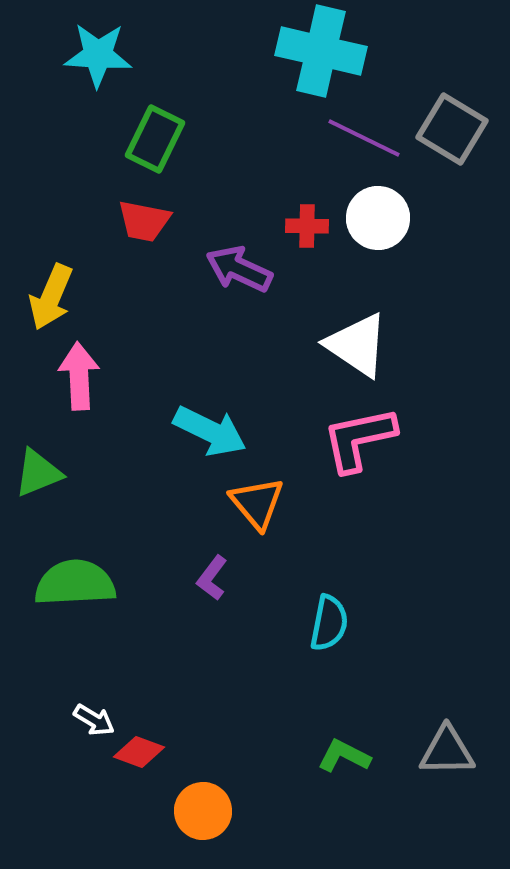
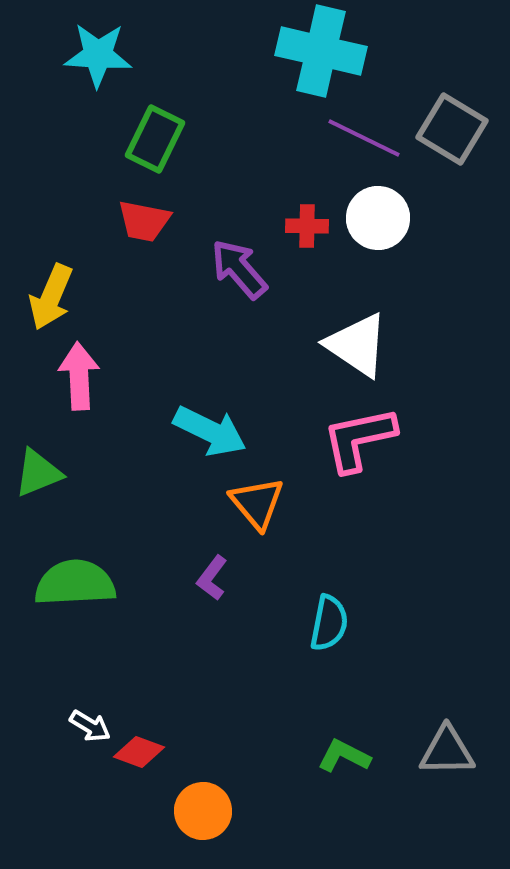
purple arrow: rotated 24 degrees clockwise
white arrow: moved 4 px left, 6 px down
